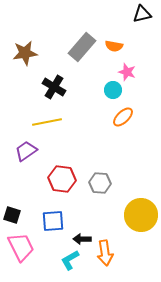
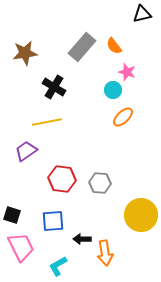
orange semicircle: rotated 42 degrees clockwise
cyan L-shape: moved 12 px left, 6 px down
